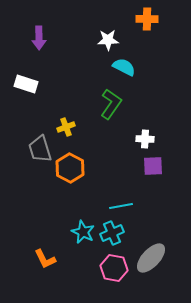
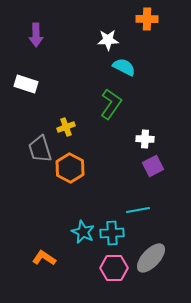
purple arrow: moved 3 px left, 3 px up
purple square: rotated 25 degrees counterclockwise
cyan line: moved 17 px right, 4 px down
cyan cross: rotated 20 degrees clockwise
orange L-shape: moved 1 px left, 1 px up; rotated 150 degrees clockwise
pink hexagon: rotated 12 degrees counterclockwise
